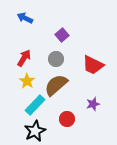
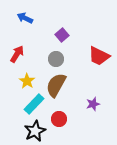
red arrow: moved 7 px left, 4 px up
red trapezoid: moved 6 px right, 9 px up
brown semicircle: rotated 20 degrees counterclockwise
cyan rectangle: moved 1 px left, 1 px up
red circle: moved 8 px left
